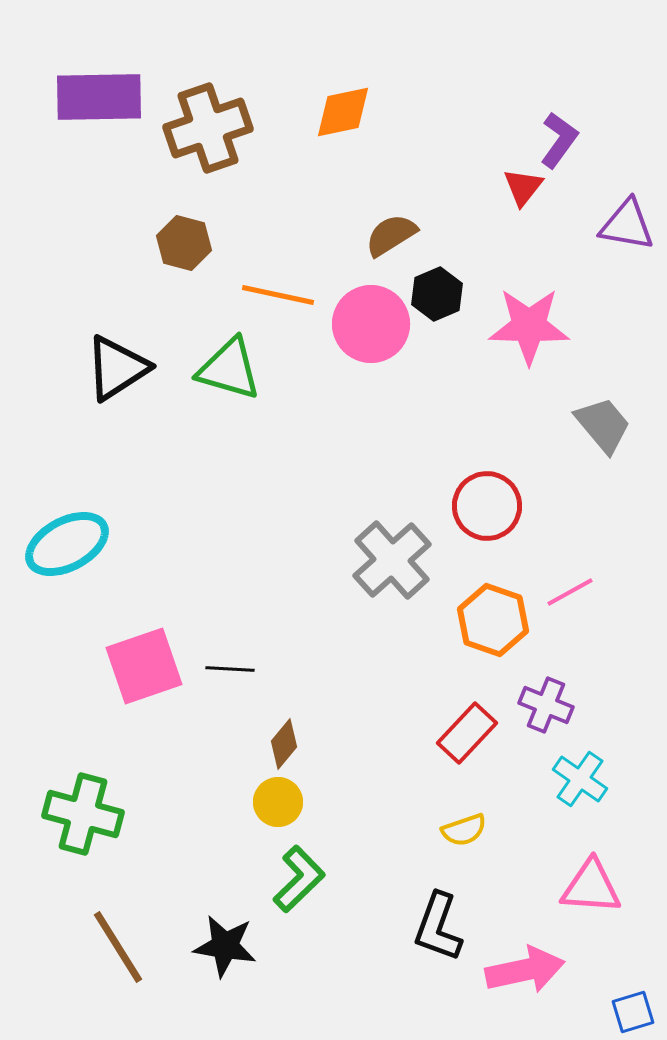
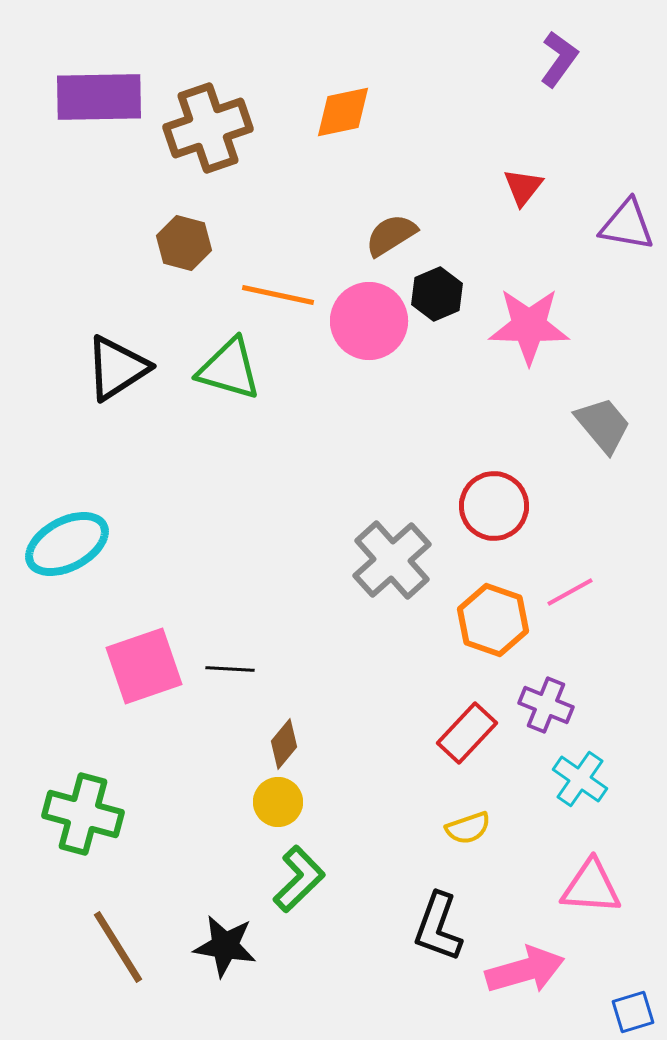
purple L-shape: moved 81 px up
pink circle: moved 2 px left, 3 px up
red circle: moved 7 px right
yellow semicircle: moved 4 px right, 2 px up
pink arrow: rotated 4 degrees counterclockwise
